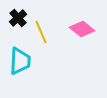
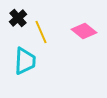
pink diamond: moved 2 px right, 2 px down
cyan trapezoid: moved 5 px right
